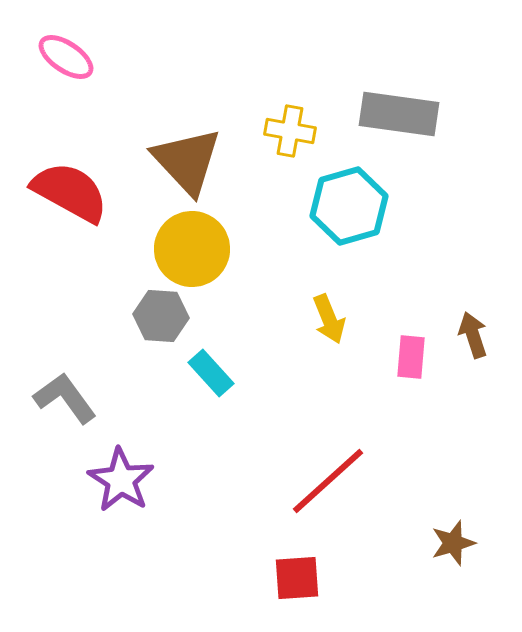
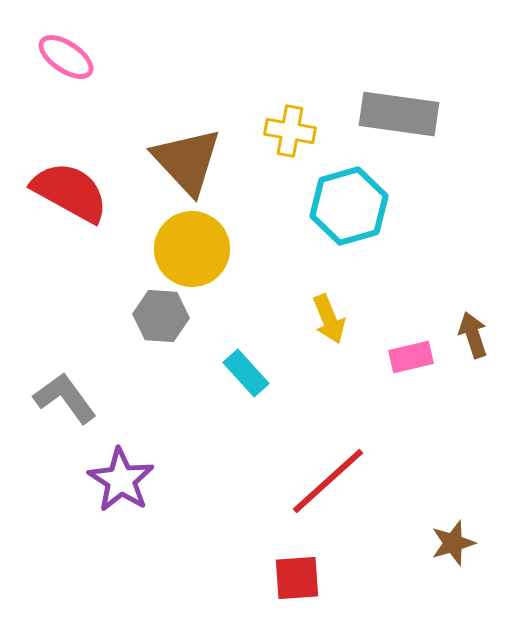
pink rectangle: rotated 72 degrees clockwise
cyan rectangle: moved 35 px right
